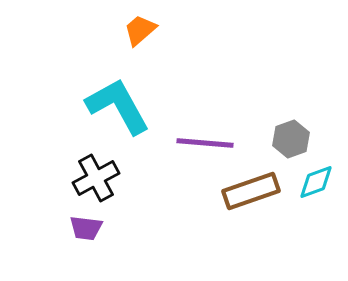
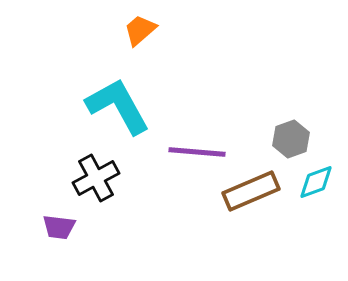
purple line: moved 8 px left, 9 px down
brown rectangle: rotated 4 degrees counterclockwise
purple trapezoid: moved 27 px left, 1 px up
